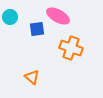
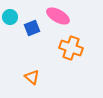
blue square: moved 5 px left, 1 px up; rotated 14 degrees counterclockwise
